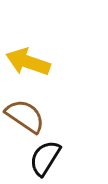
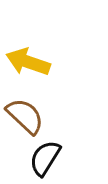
brown semicircle: rotated 9 degrees clockwise
